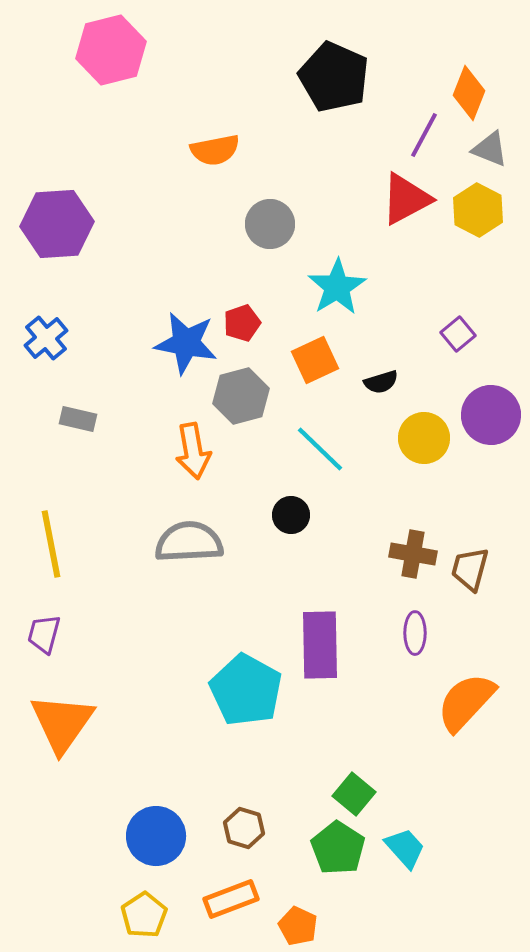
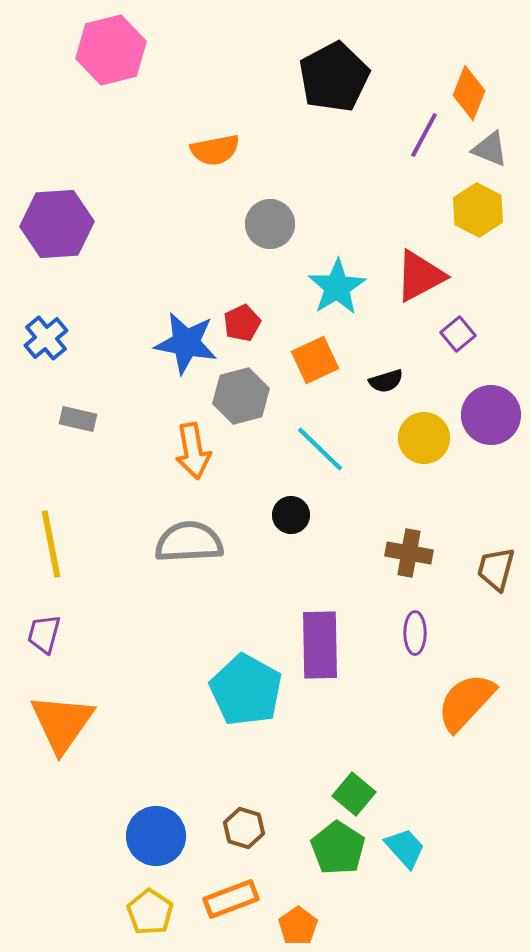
black pentagon at (334, 77): rotated 20 degrees clockwise
red triangle at (406, 199): moved 14 px right, 77 px down
red pentagon at (242, 323): rotated 6 degrees counterclockwise
black semicircle at (381, 382): moved 5 px right, 1 px up
brown cross at (413, 554): moved 4 px left, 1 px up
brown trapezoid at (470, 569): moved 26 px right
yellow pentagon at (144, 915): moved 6 px right, 3 px up; rotated 6 degrees counterclockwise
orange pentagon at (298, 926): rotated 12 degrees clockwise
